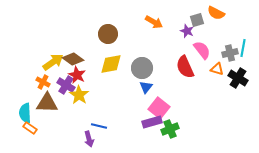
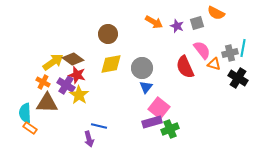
gray square: moved 3 px down
purple star: moved 10 px left, 5 px up
orange triangle: moved 3 px left, 5 px up
red star: rotated 12 degrees counterclockwise
